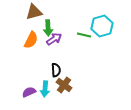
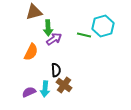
cyan hexagon: moved 1 px right
orange semicircle: moved 12 px down
